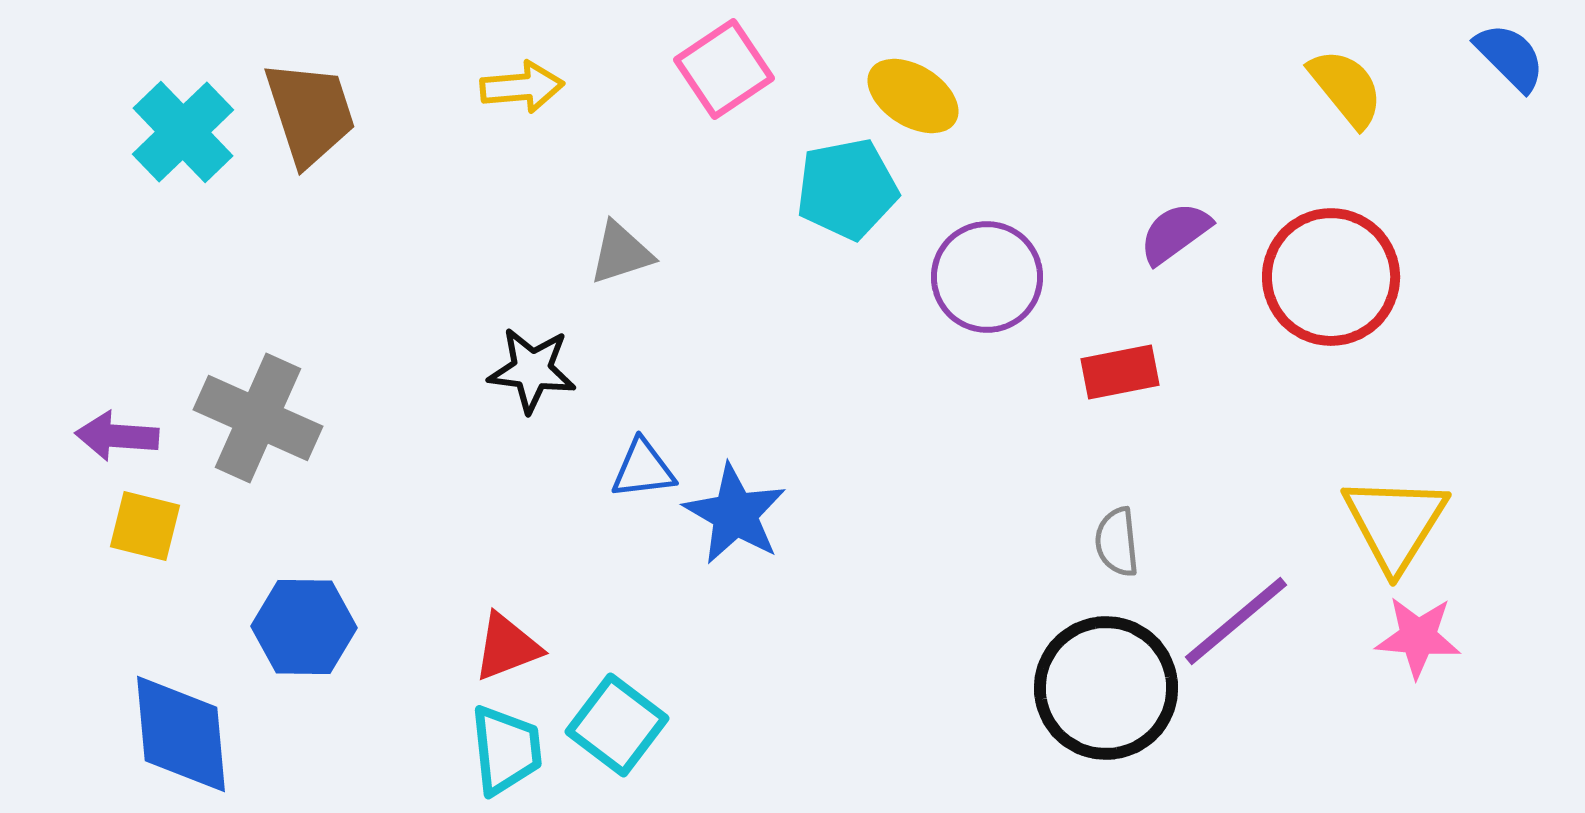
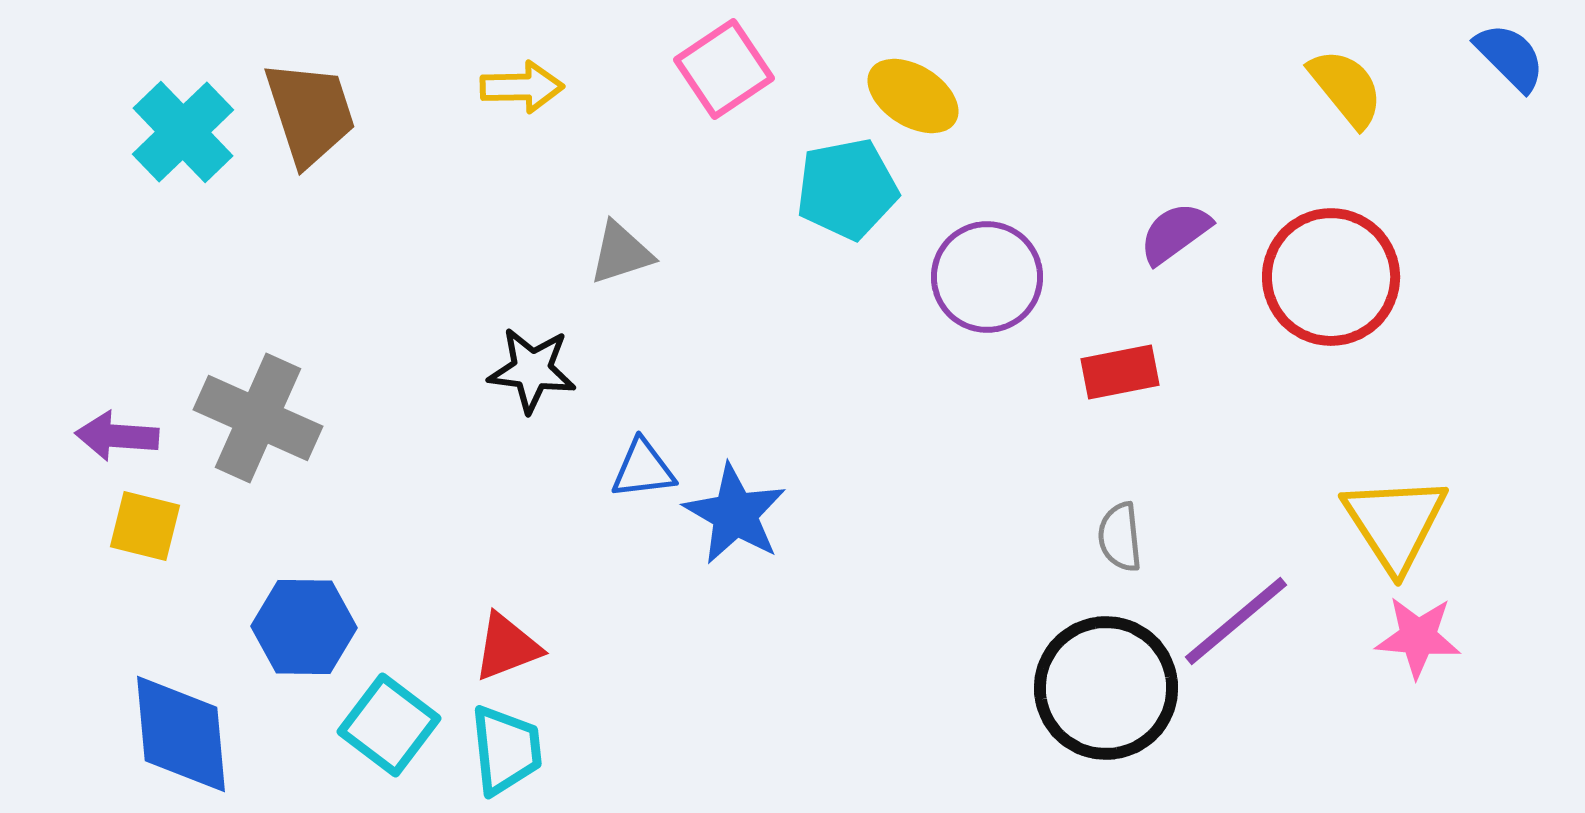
yellow arrow: rotated 4 degrees clockwise
yellow triangle: rotated 5 degrees counterclockwise
gray semicircle: moved 3 px right, 5 px up
cyan square: moved 228 px left
